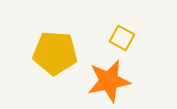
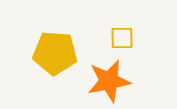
yellow square: rotated 30 degrees counterclockwise
